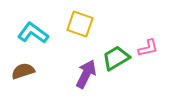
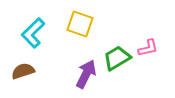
cyan L-shape: rotated 80 degrees counterclockwise
green trapezoid: moved 1 px right
